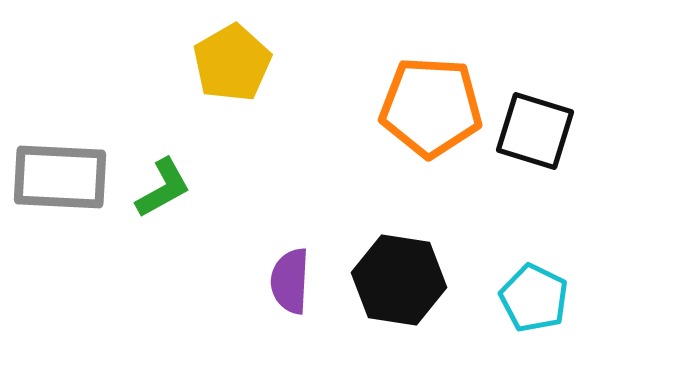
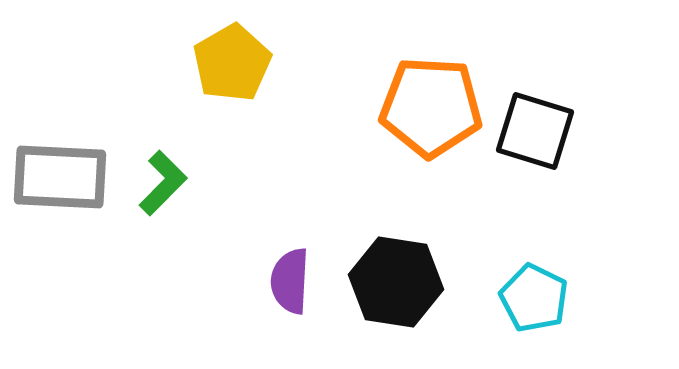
green L-shape: moved 5 px up; rotated 16 degrees counterclockwise
black hexagon: moved 3 px left, 2 px down
